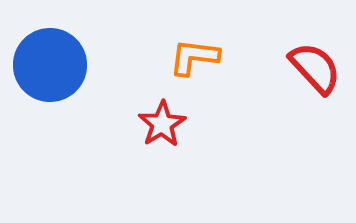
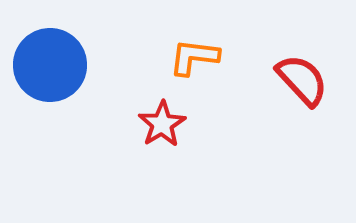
red semicircle: moved 13 px left, 12 px down
